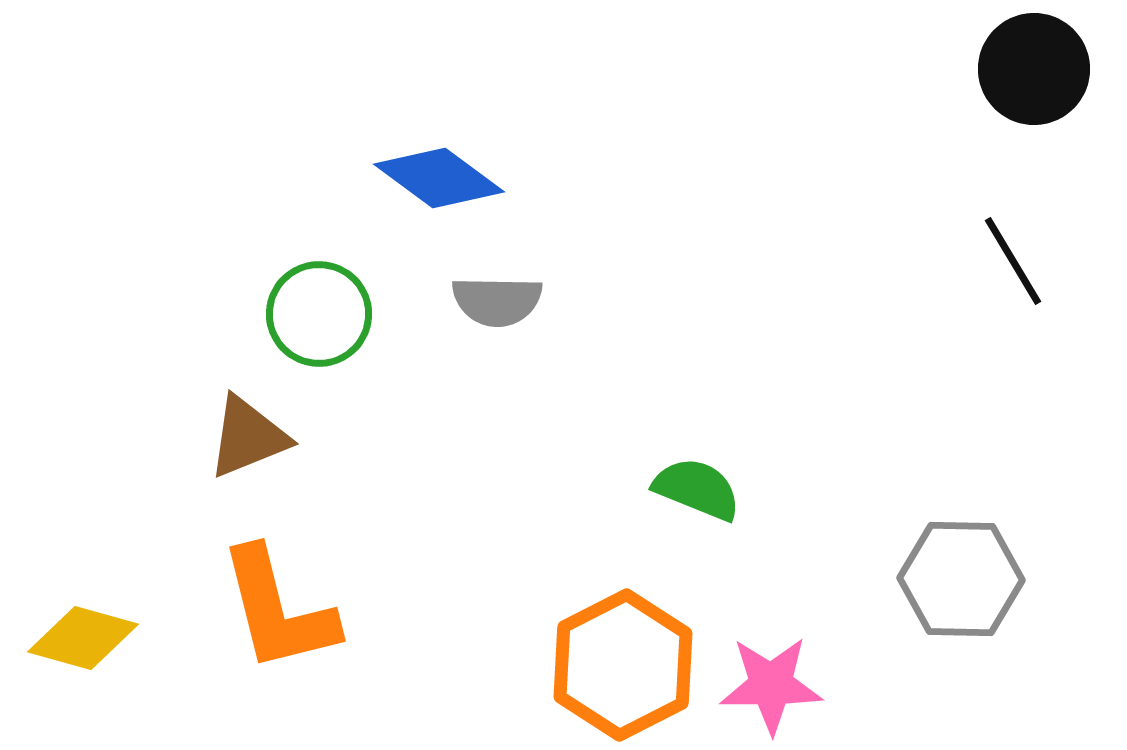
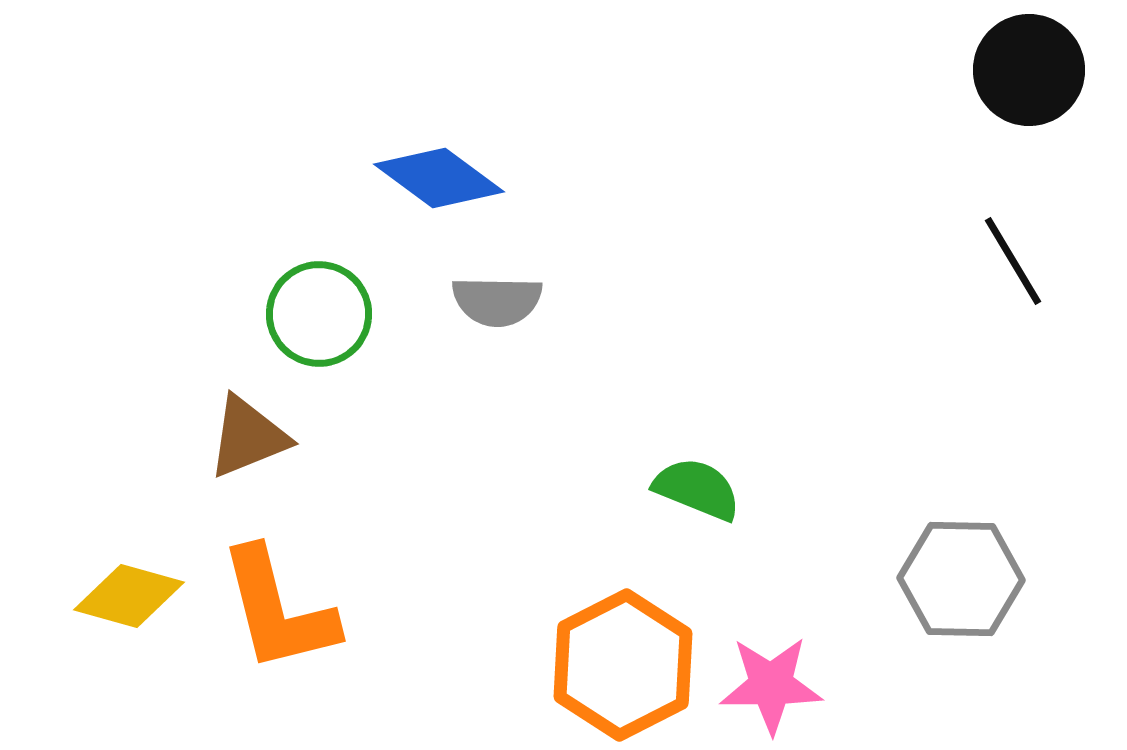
black circle: moved 5 px left, 1 px down
yellow diamond: moved 46 px right, 42 px up
